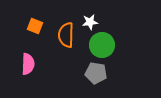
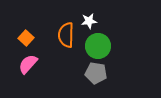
white star: moved 1 px left, 1 px up
orange square: moved 9 px left, 12 px down; rotated 21 degrees clockwise
green circle: moved 4 px left, 1 px down
pink semicircle: rotated 140 degrees counterclockwise
